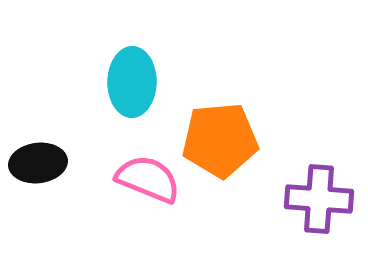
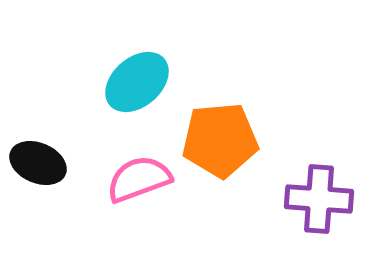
cyan ellipse: moved 5 px right; rotated 48 degrees clockwise
black ellipse: rotated 30 degrees clockwise
pink semicircle: moved 9 px left; rotated 42 degrees counterclockwise
